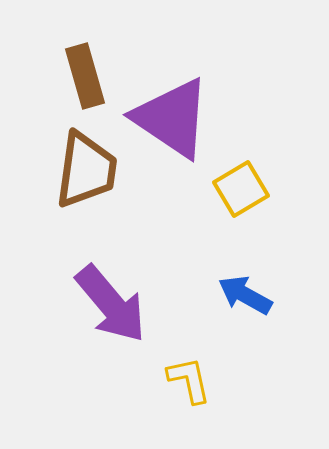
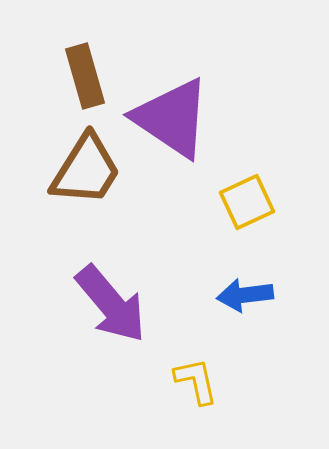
brown trapezoid: rotated 24 degrees clockwise
yellow square: moved 6 px right, 13 px down; rotated 6 degrees clockwise
blue arrow: rotated 36 degrees counterclockwise
yellow L-shape: moved 7 px right, 1 px down
